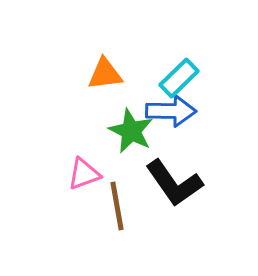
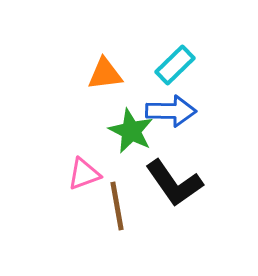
cyan rectangle: moved 4 px left, 13 px up
